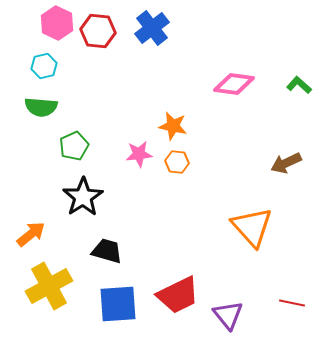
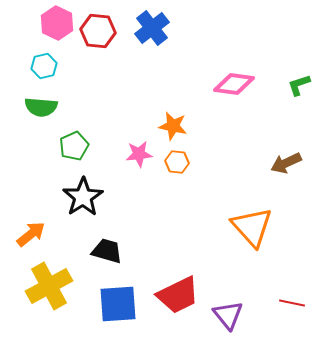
green L-shape: rotated 60 degrees counterclockwise
